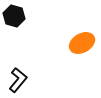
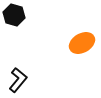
black hexagon: moved 1 px up
